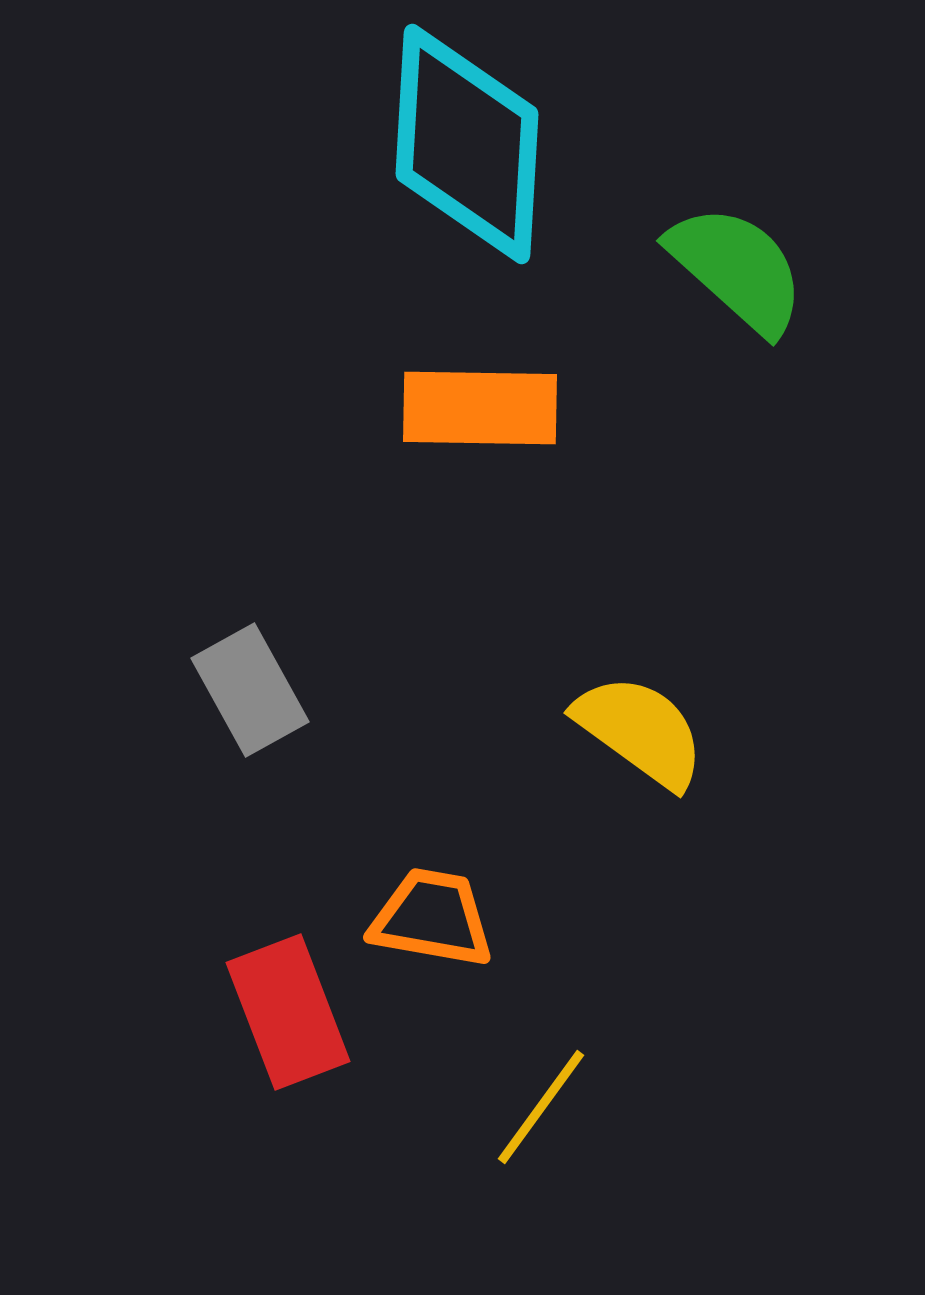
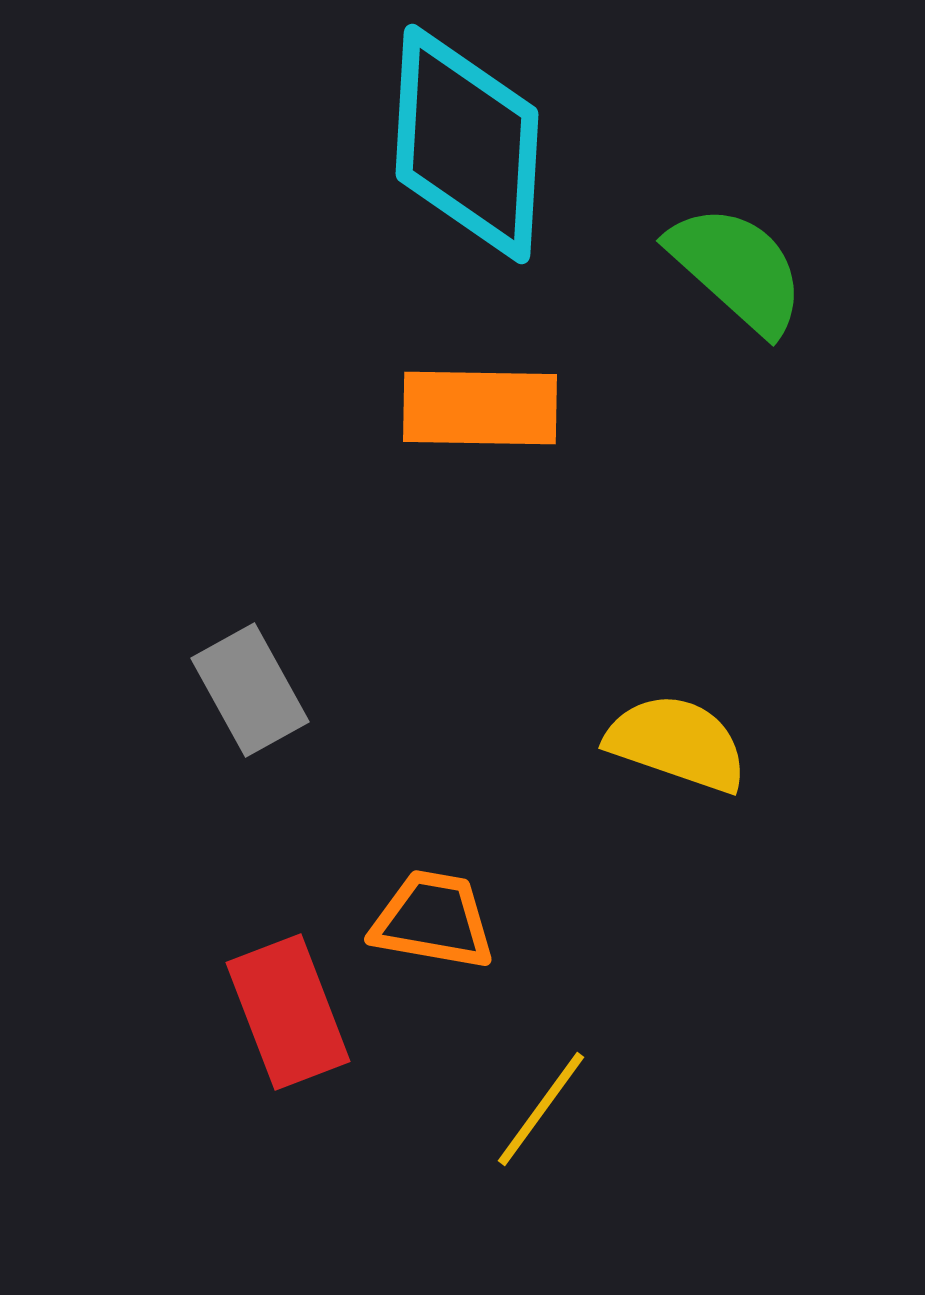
yellow semicircle: moved 37 px right, 12 px down; rotated 17 degrees counterclockwise
orange trapezoid: moved 1 px right, 2 px down
yellow line: moved 2 px down
